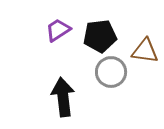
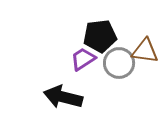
purple trapezoid: moved 25 px right, 29 px down
gray circle: moved 8 px right, 9 px up
black arrow: rotated 69 degrees counterclockwise
